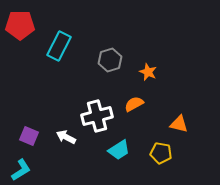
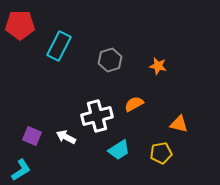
orange star: moved 10 px right, 6 px up; rotated 12 degrees counterclockwise
purple square: moved 3 px right
yellow pentagon: rotated 20 degrees counterclockwise
